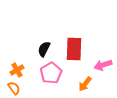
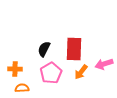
pink arrow: moved 1 px right, 1 px up
orange cross: moved 2 px left, 1 px up; rotated 32 degrees clockwise
orange arrow: moved 4 px left, 12 px up
orange semicircle: moved 8 px right; rotated 56 degrees counterclockwise
